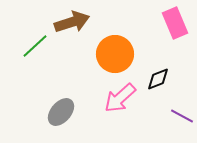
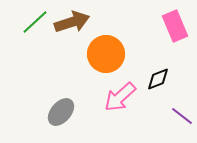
pink rectangle: moved 3 px down
green line: moved 24 px up
orange circle: moved 9 px left
pink arrow: moved 1 px up
purple line: rotated 10 degrees clockwise
